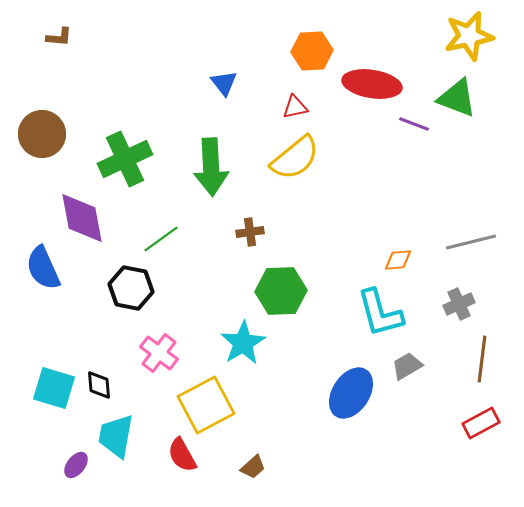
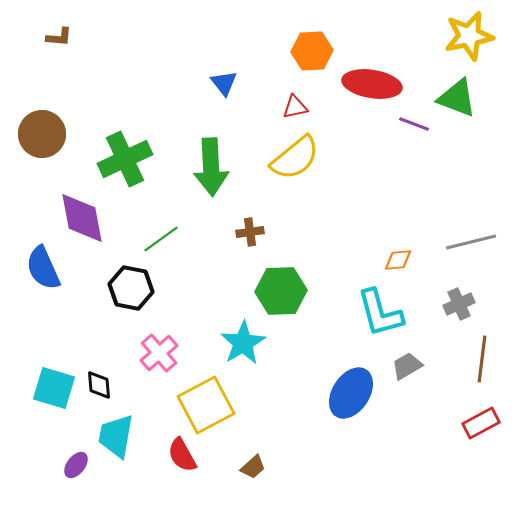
pink cross: rotated 12 degrees clockwise
